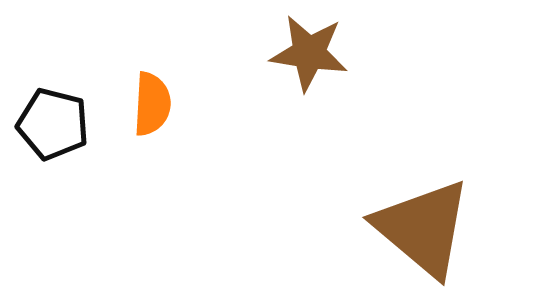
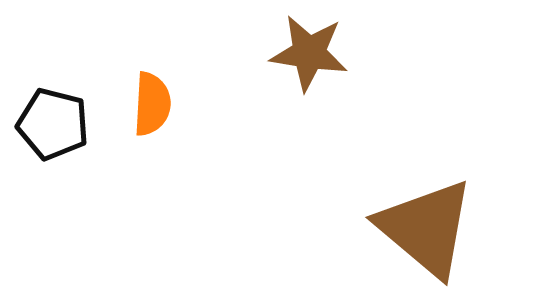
brown triangle: moved 3 px right
